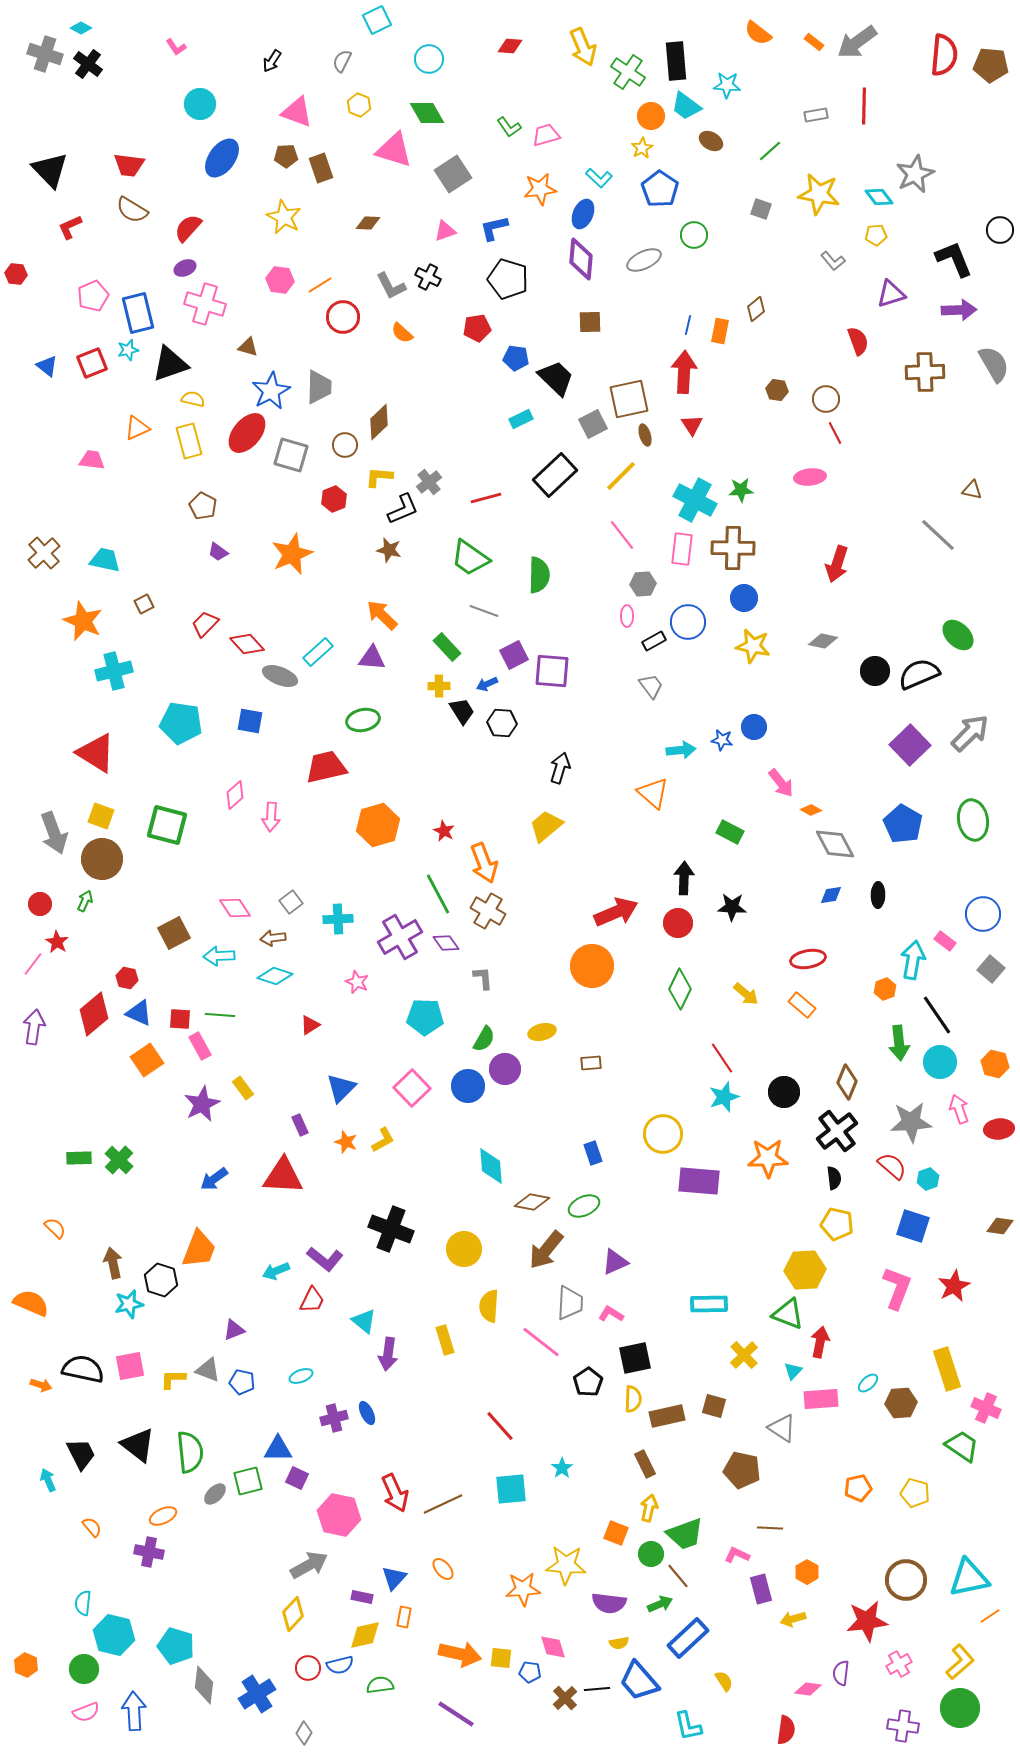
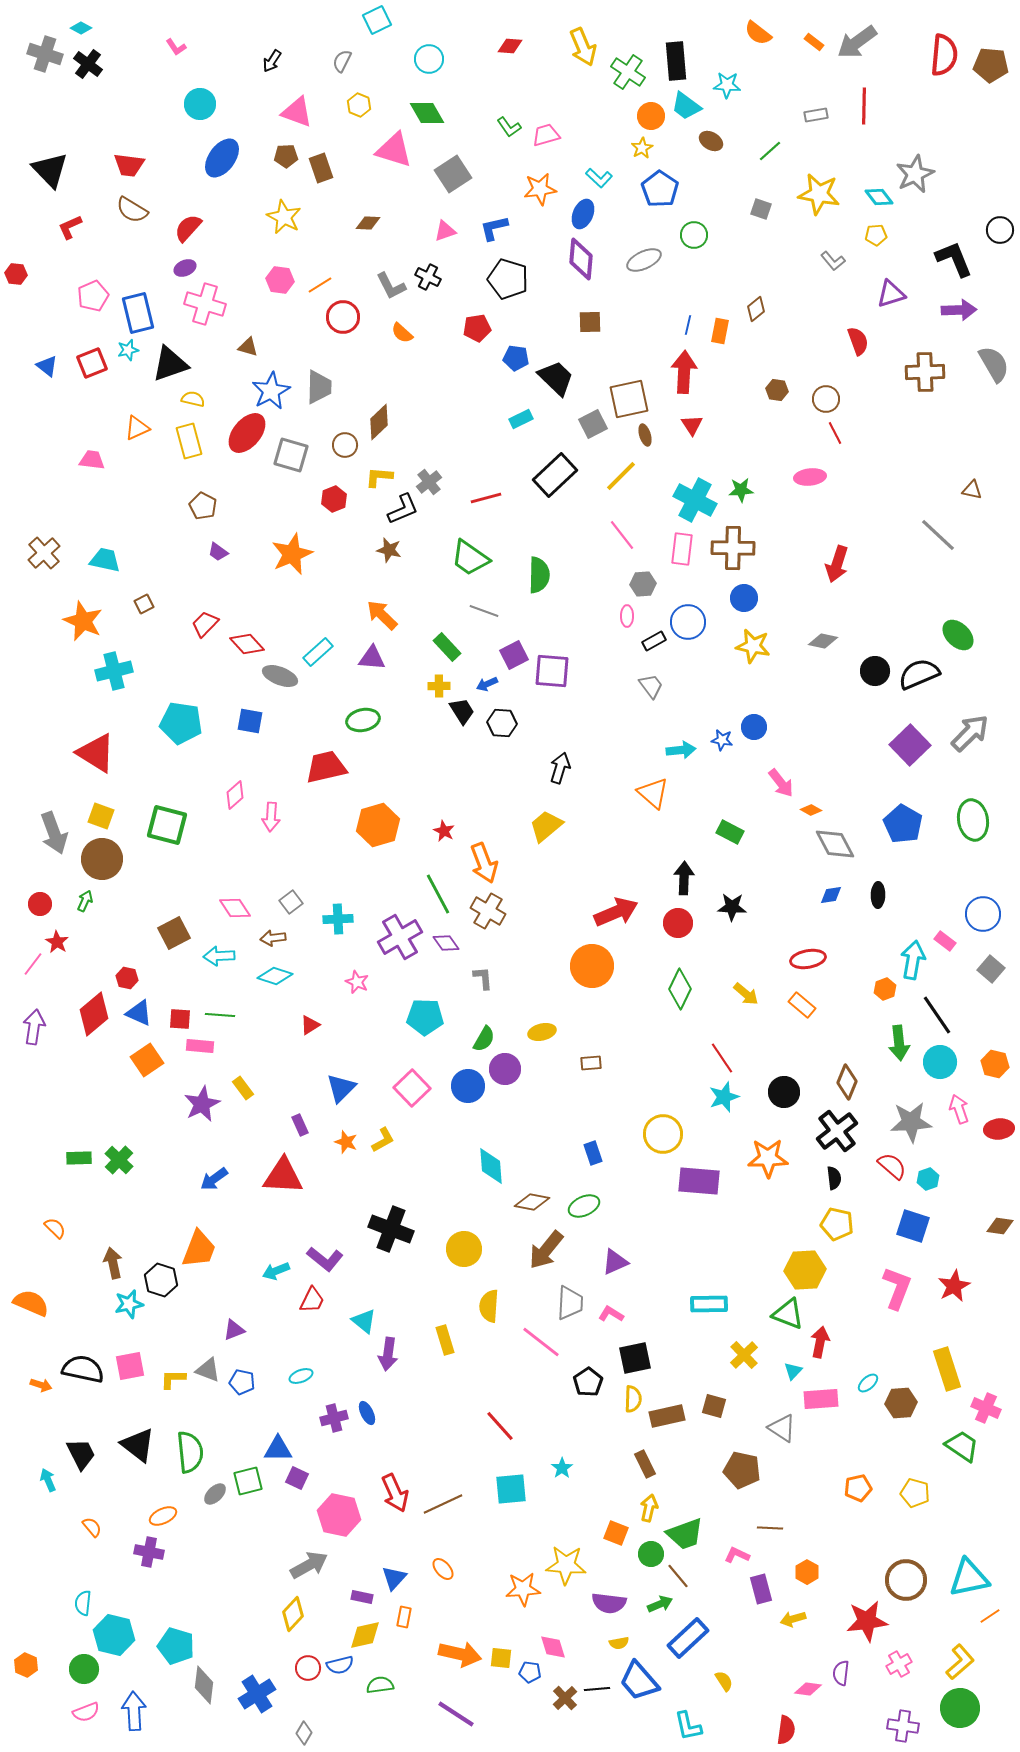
pink rectangle at (200, 1046): rotated 56 degrees counterclockwise
